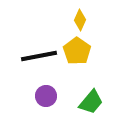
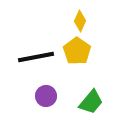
yellow diamond: moved 1 px down
black line: moved 3 px left, 1 px down
